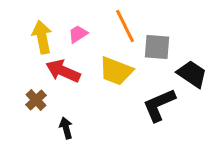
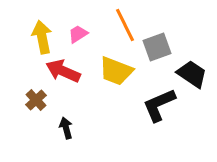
orange line: moved 1 px up
gray square: rotated 24 degrees counterclockwise
